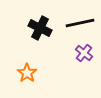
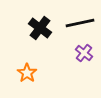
black cross: rotated 10 degrees clockwise
